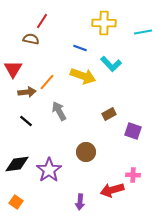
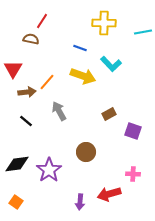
pink cross: moved 1 px up
red arrow: moved 3 px left, 4 px down
